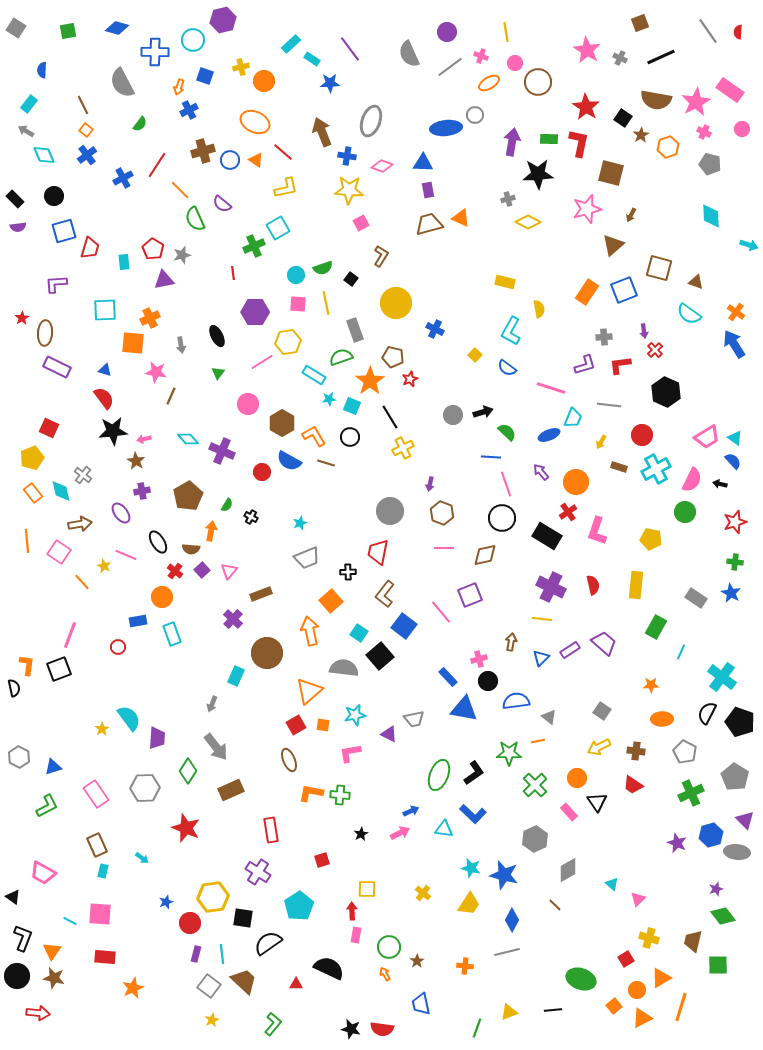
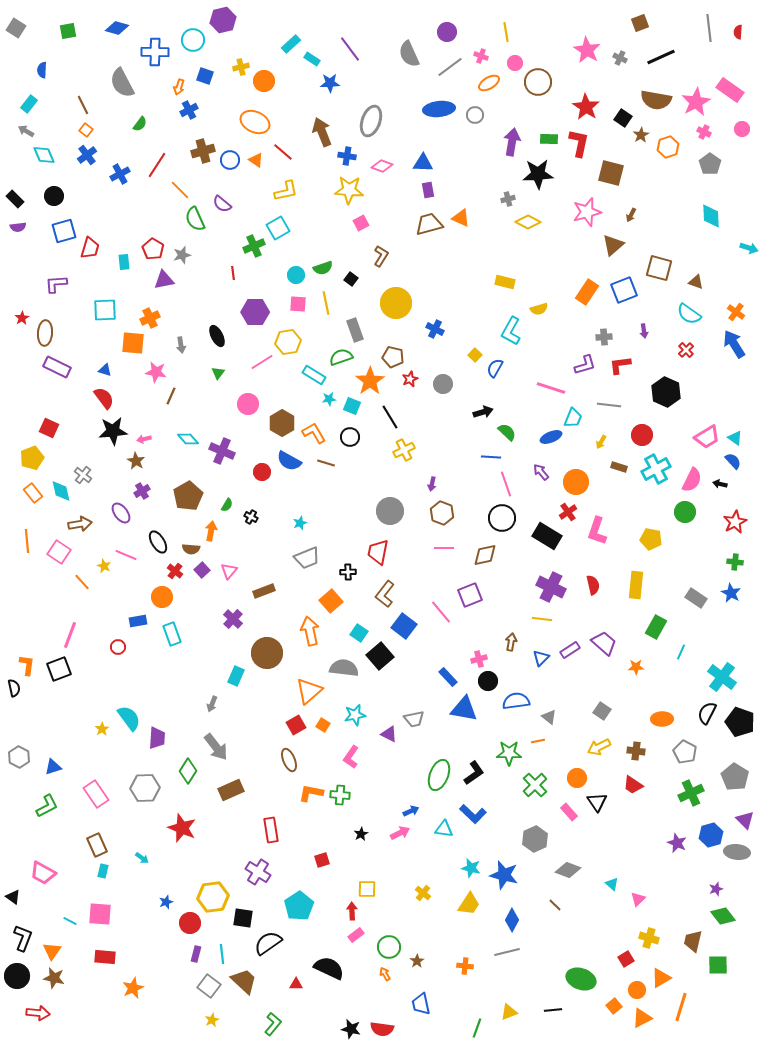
gray line at (708, 31): moved 1 px right, 3 px up; rotated 28 degrees clockwise
blue ellipse at (446, 128): moved 7 px left, 19 px up
gray pentagon at (710, 164): rotated 20 degrees clockwise
blue cross at (123, 178): moved 3 px left, 4 px up
yellow L-shape at (286, 188): moved 3 px down
pink star at (587, 209): moved 3 px down
cyan arrow at (749, 245): moved 3 px down
yellow semicircle at (539, 309): rotated 84 degrees clockwise
red cross at (655, 350): moved 31 px right
blue semicircle at (507, 368): moved 12 px left; rotated 84 degrees clockwise
gray circle at (453, 415): moved 10 px left, 31 px up
blue ellipse at (549, 435): moved 2 px right, 2 px down
orange L-shape at (314, 436): moved 3 px up
yellow cross at (403, 448): moved 1 px right, 2 px down
purple arrow at (430, 484): moved 2 px right
purple cross at (142, 491): rotated 21 degrees counterclockwise
red star at (735, 522): rotated 10 degrees counterclockwise
brown rectangle at (261, 594): moved 3 px right, 3 px up
orange star at (651, 685): moved 15 px left, 18 px up
orange square at (323, 725): rotated 24 degrees clockwise
pink L-shape at (350, 753): moved 1 px right, 4 px down; rotated 45 degrees counterclockwise
red star at (186, 828): moved 4 px left
gray diamond at (568, 870): rotated 50 degrees clockwise
pink rectangle at (356, 935): rotated 42 degrees clockwise
